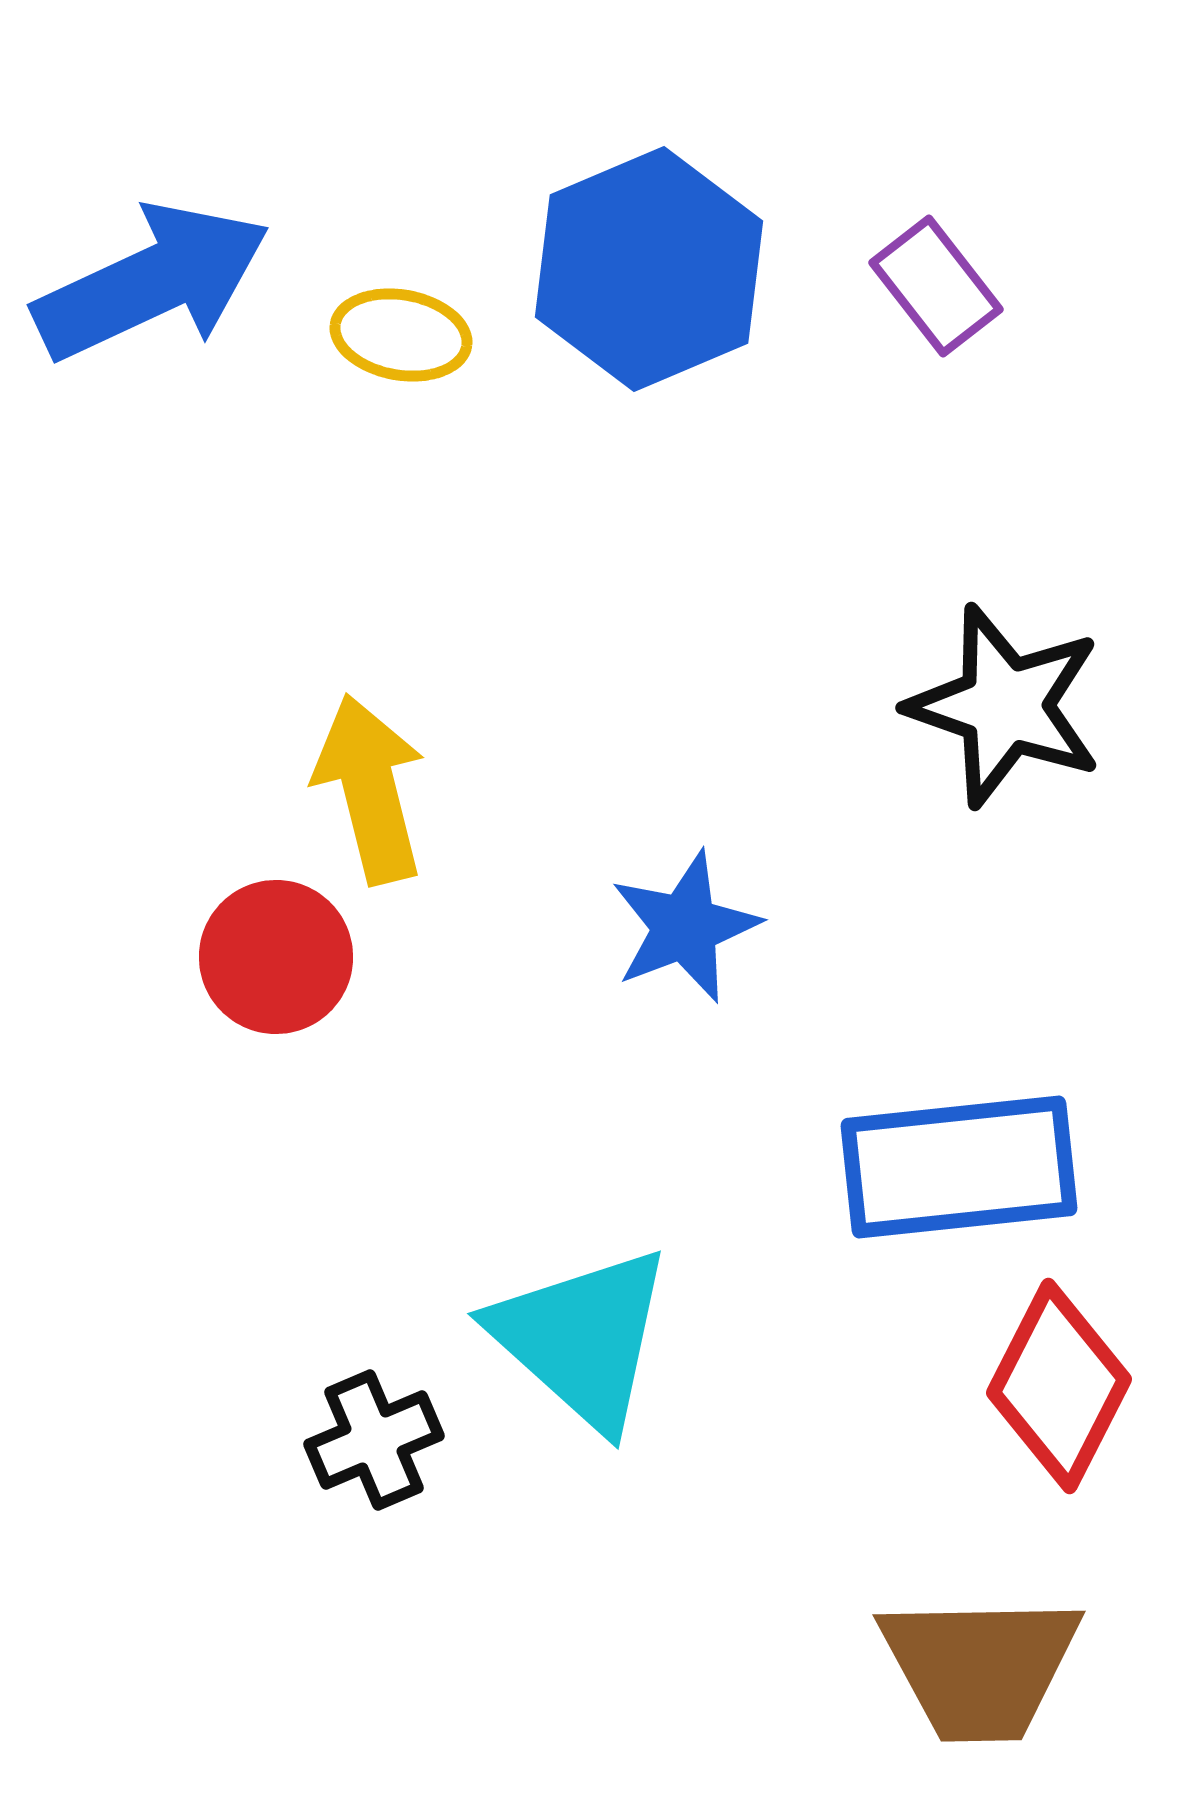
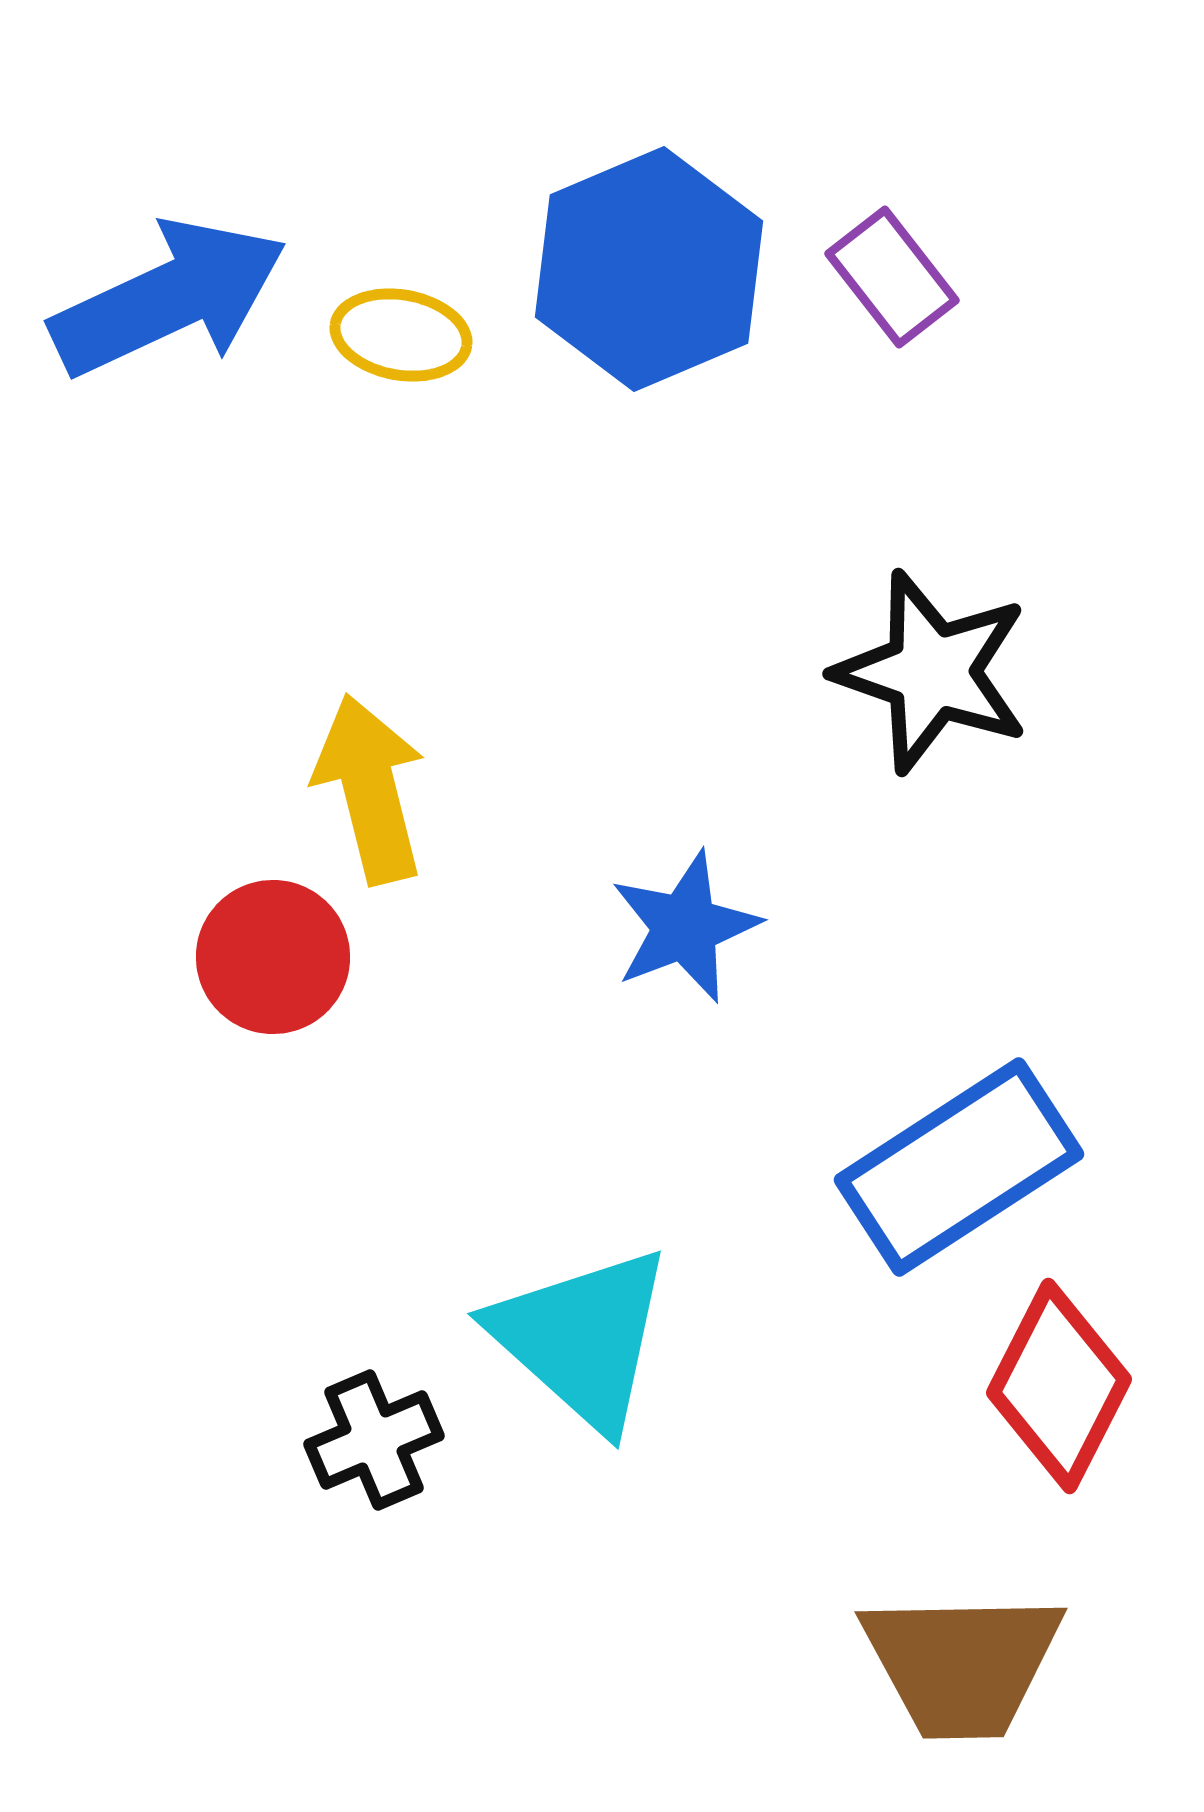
blue arrow: moved 17 px right, 16 px down
purple rectangle: moved 44 px left, 9 px up
black star: moved 73 px left, 34 px up
red circle: moved 3 px left
blue rectangle: rotated 27 degrees counterclockwise
brown trapezoid: moved 18 px left, 3 px up
